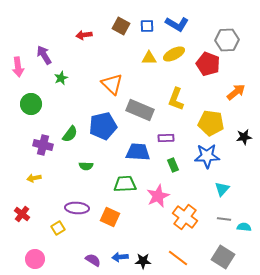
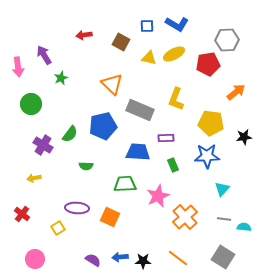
brown square at (121, 26): moved 16 px down
yellow triangle at (149, 58): rotated 14 degrees clockwise
red pentagon at (208, 64): rotated 30 degrees counterclockwise
purple cross at (43, 145): rotated 18 degrees clockwise
orange cross at (185, 217): rotated 10 degrees clockwise
